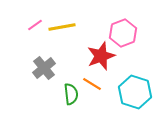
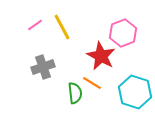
yellow line: rotated 72 degrees clockwise
red star: rotated 24 degrees counterclockwise
gray cross: moved 1 px left, 1 px up; rotated 20 degrees clockwise
orange line: moved 1 px up
green semicircle: moved 4 px right, 1 px up
